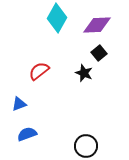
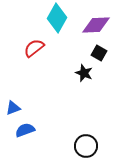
purple diamond: moved 1 px left
black square: rotated 21 degrees counterclockwise
red semicircle: moved 5 px left, 23 px up
blue triangle: moved 6 px left, 4 px down
blue semicircle: moved 2 px left, 4 px up
